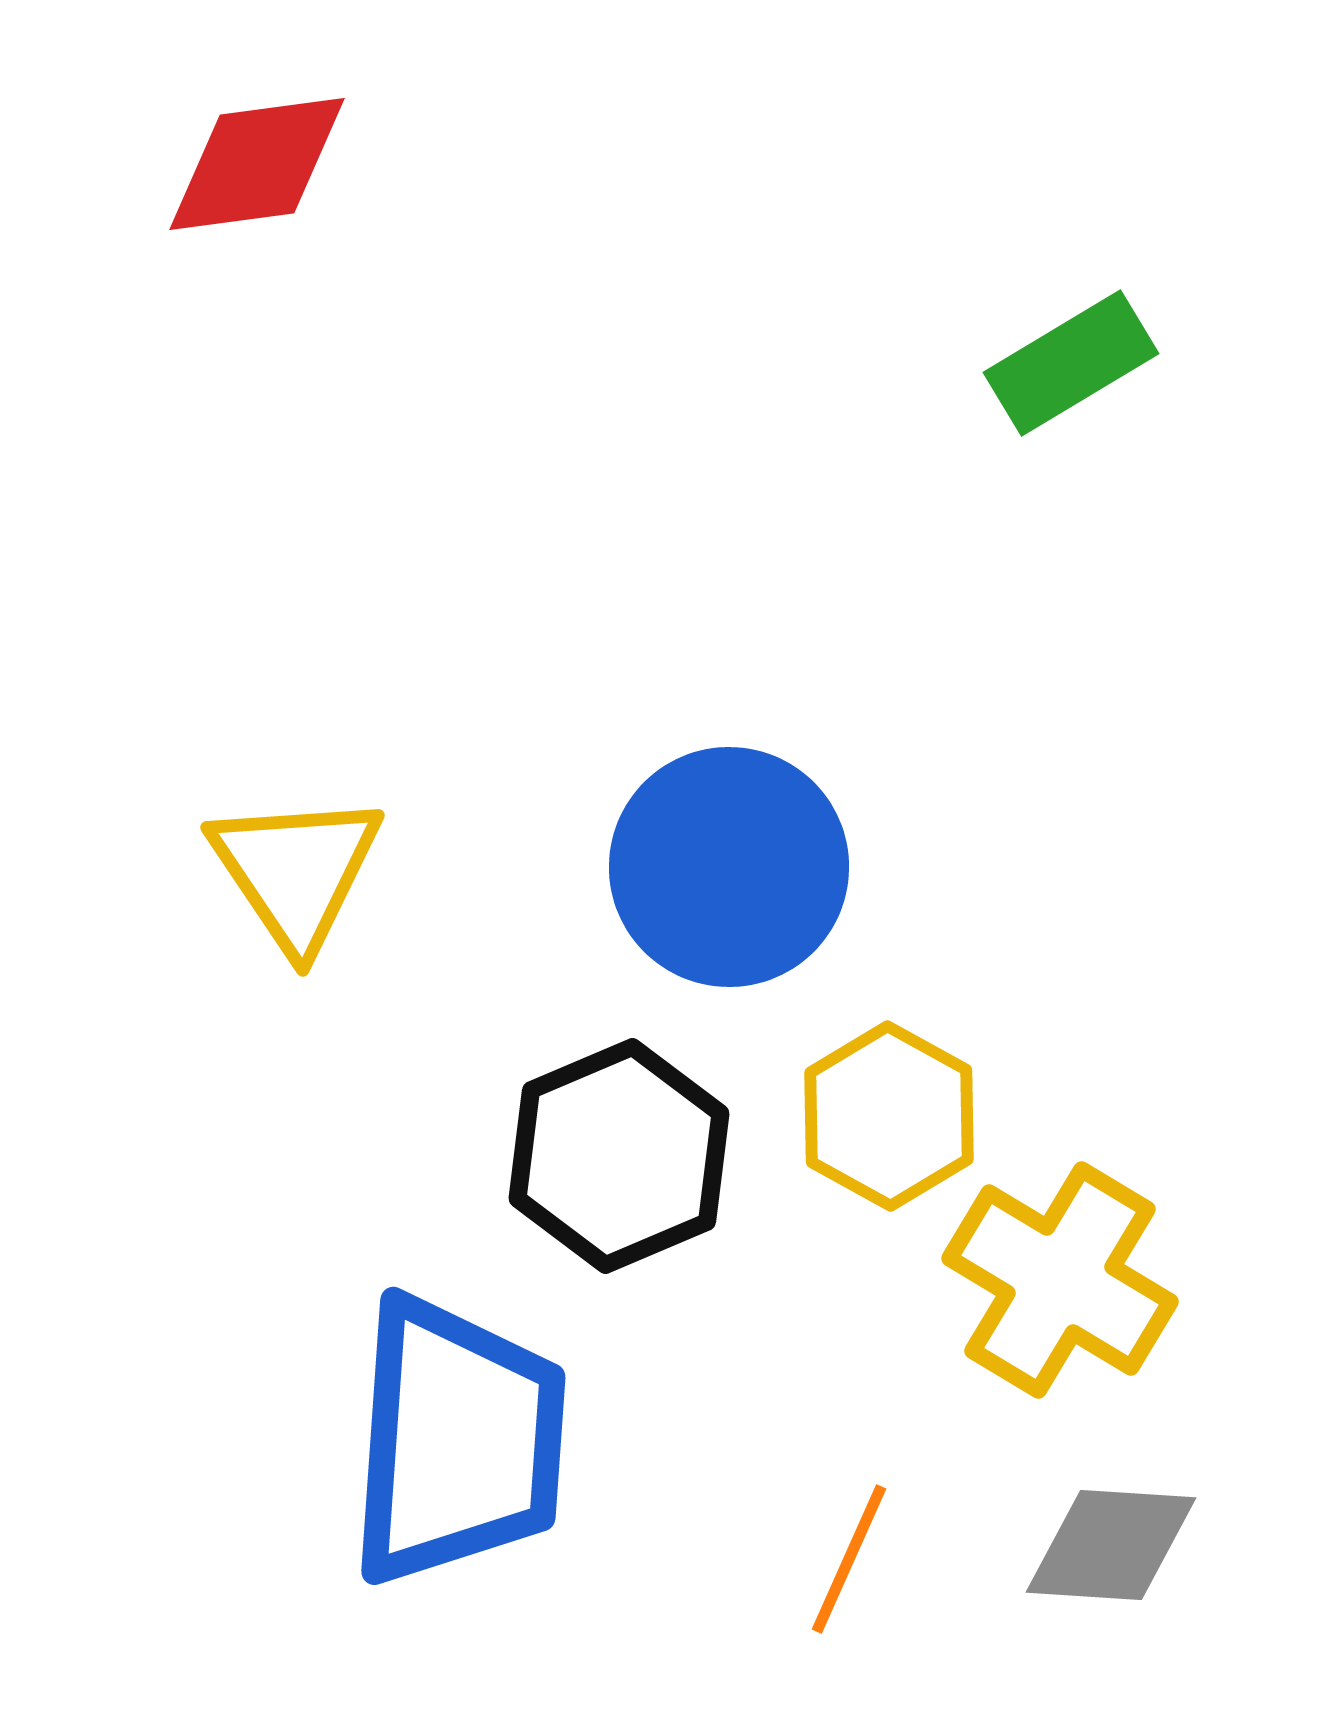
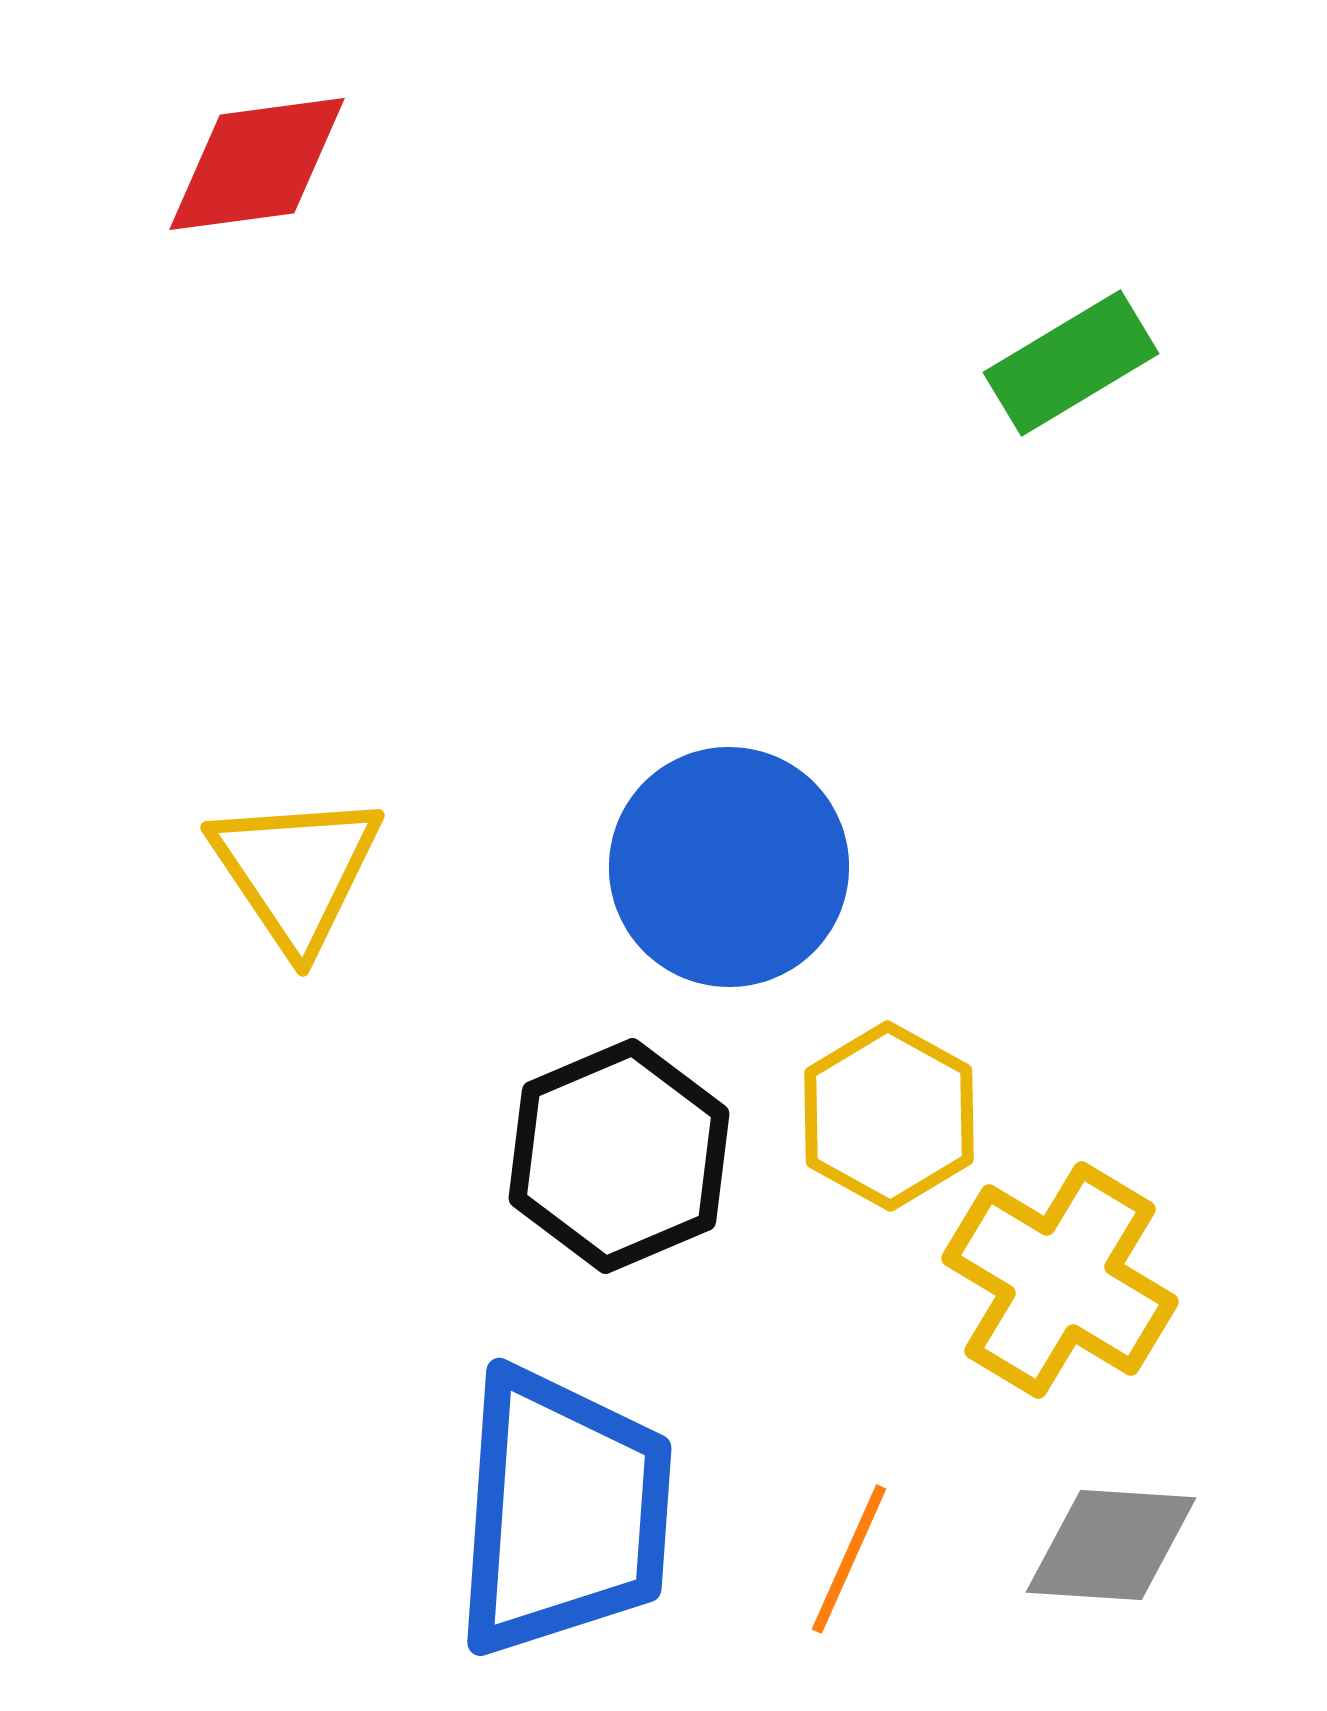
blue trapezoid: moved 106 px right, 71 px down
